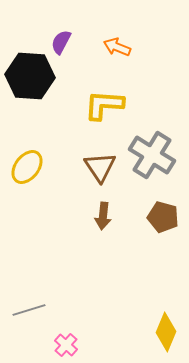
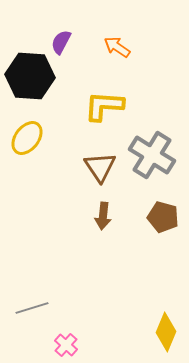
orange arrow: rotated 12 degrees clockwise
yellow L-shape: moved 1 px down
yellow ellipse: moved 29 px up
gray line: moved 3 px right, 2 px up
